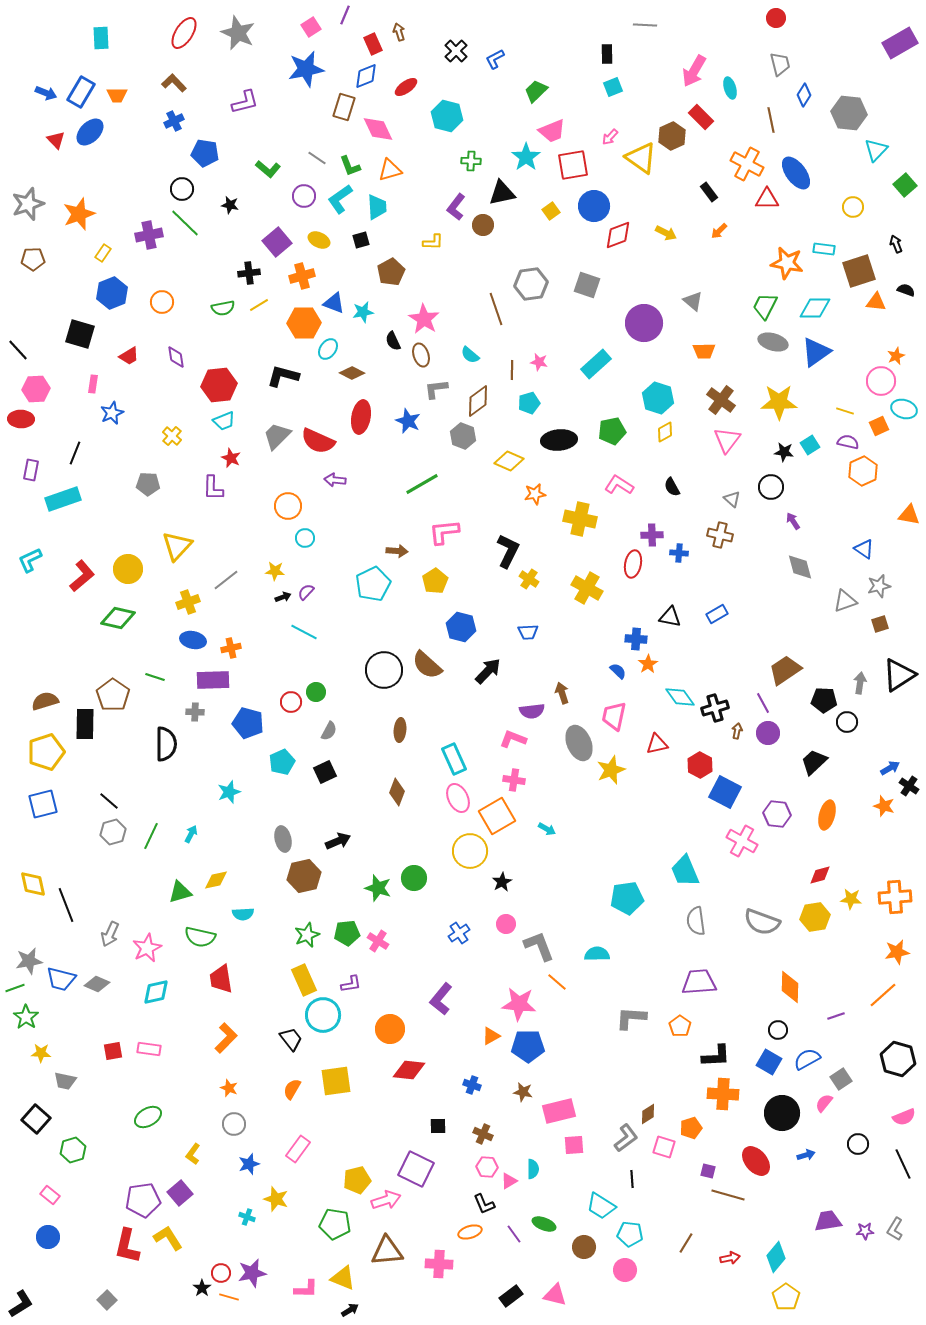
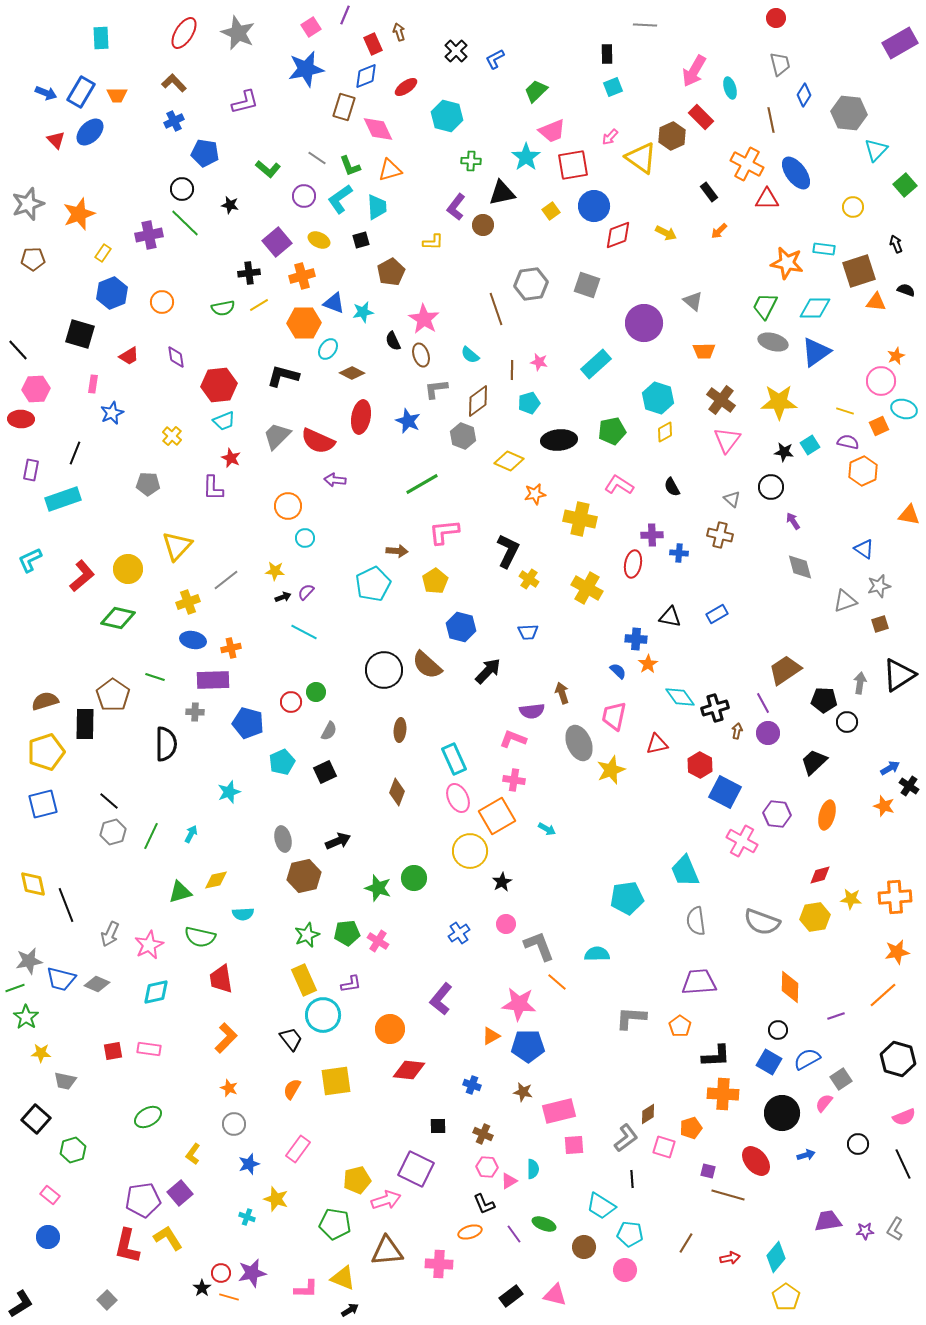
pink star at (147, 948): moved 2 px right, 3 px up
